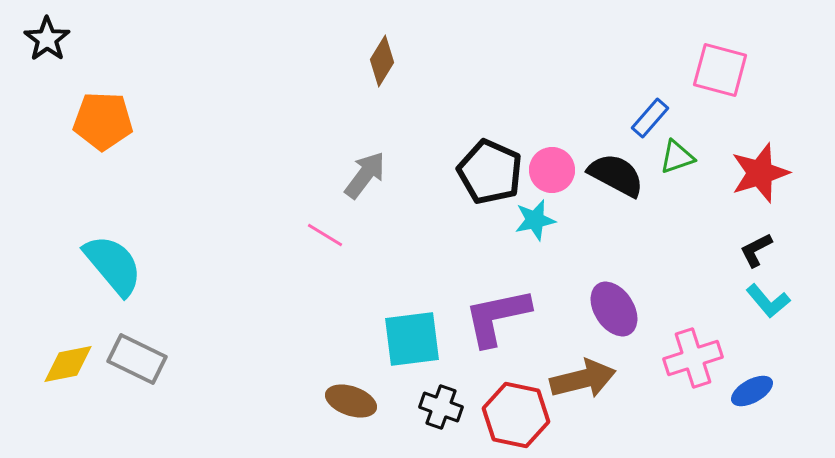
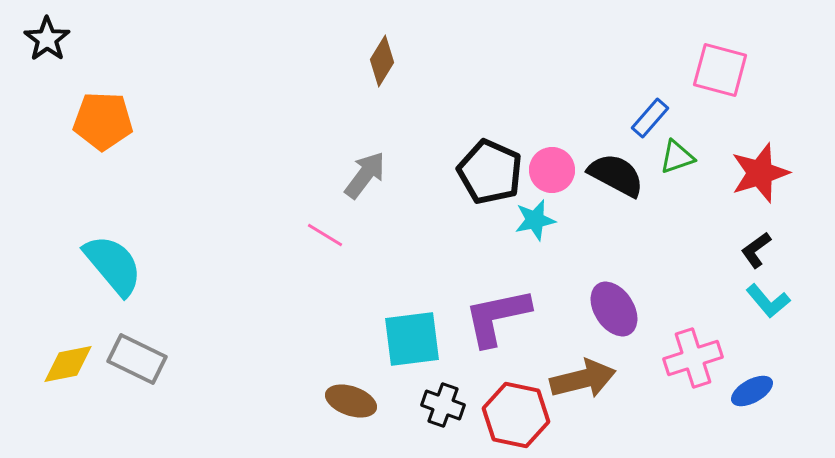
black L-shape: rotated 9 degrees counterclockwise
black cross: moved 2 px right, 2 px up
